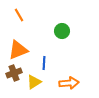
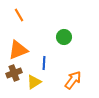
green circle: moved 2 px right, 6 px down
orange arrow: moved 4 px right, 3 px up; rotated 48 degrees counterclockwise
